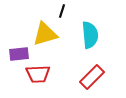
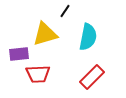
black line: moved 3 px right; rotated 16 degrees clockwise
cyan semicircle: moved 2 px left, 2 px down; rotated 16 degrees clockwise
